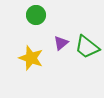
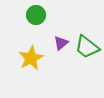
yellow star: rotated 25 degrees clockwise
